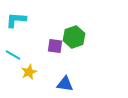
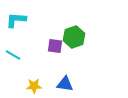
yellow star: moved 5 px right, 14 px down; rotated 21 degrees clockwise
